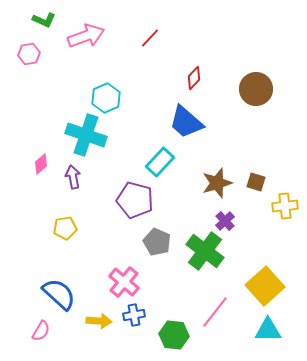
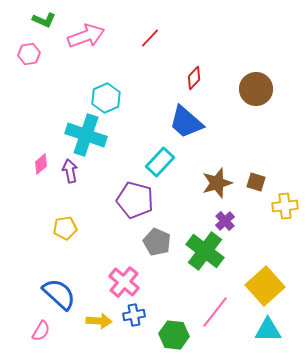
purple arrow: moved 3 px left, 6 px up
